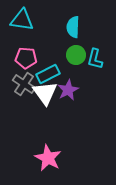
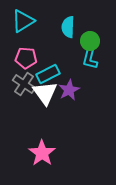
cyan triangle: moved 1 px right, 1 px down; rotated 40 degrees counterclockwise
cyan semicircle: moved 5 px left
green circle: moved 14 px right, 14 px up
cyan L-shape: moved 5 px left
purple star: moved 1 px right
pink star: moved 6 px left, 5 px up; rotated 8 degrees clockwise
